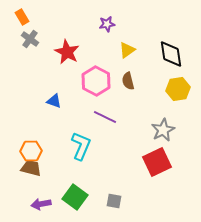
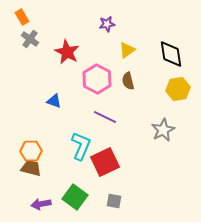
pink hexagon: moved 1 px right, 2 px up
red square: moved 52 px left
